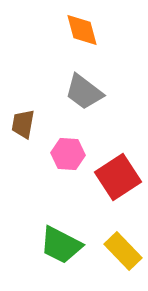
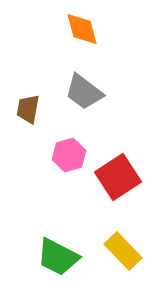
orange diamond: moved 1 px up
brown trapezoid: moved 5 px right, 15 px up
pink hexagon: moved 1 px right, 1 px down; rotated 20 degrees counterclockwise
green trapezoid: moved 3 px left, 12 px down
